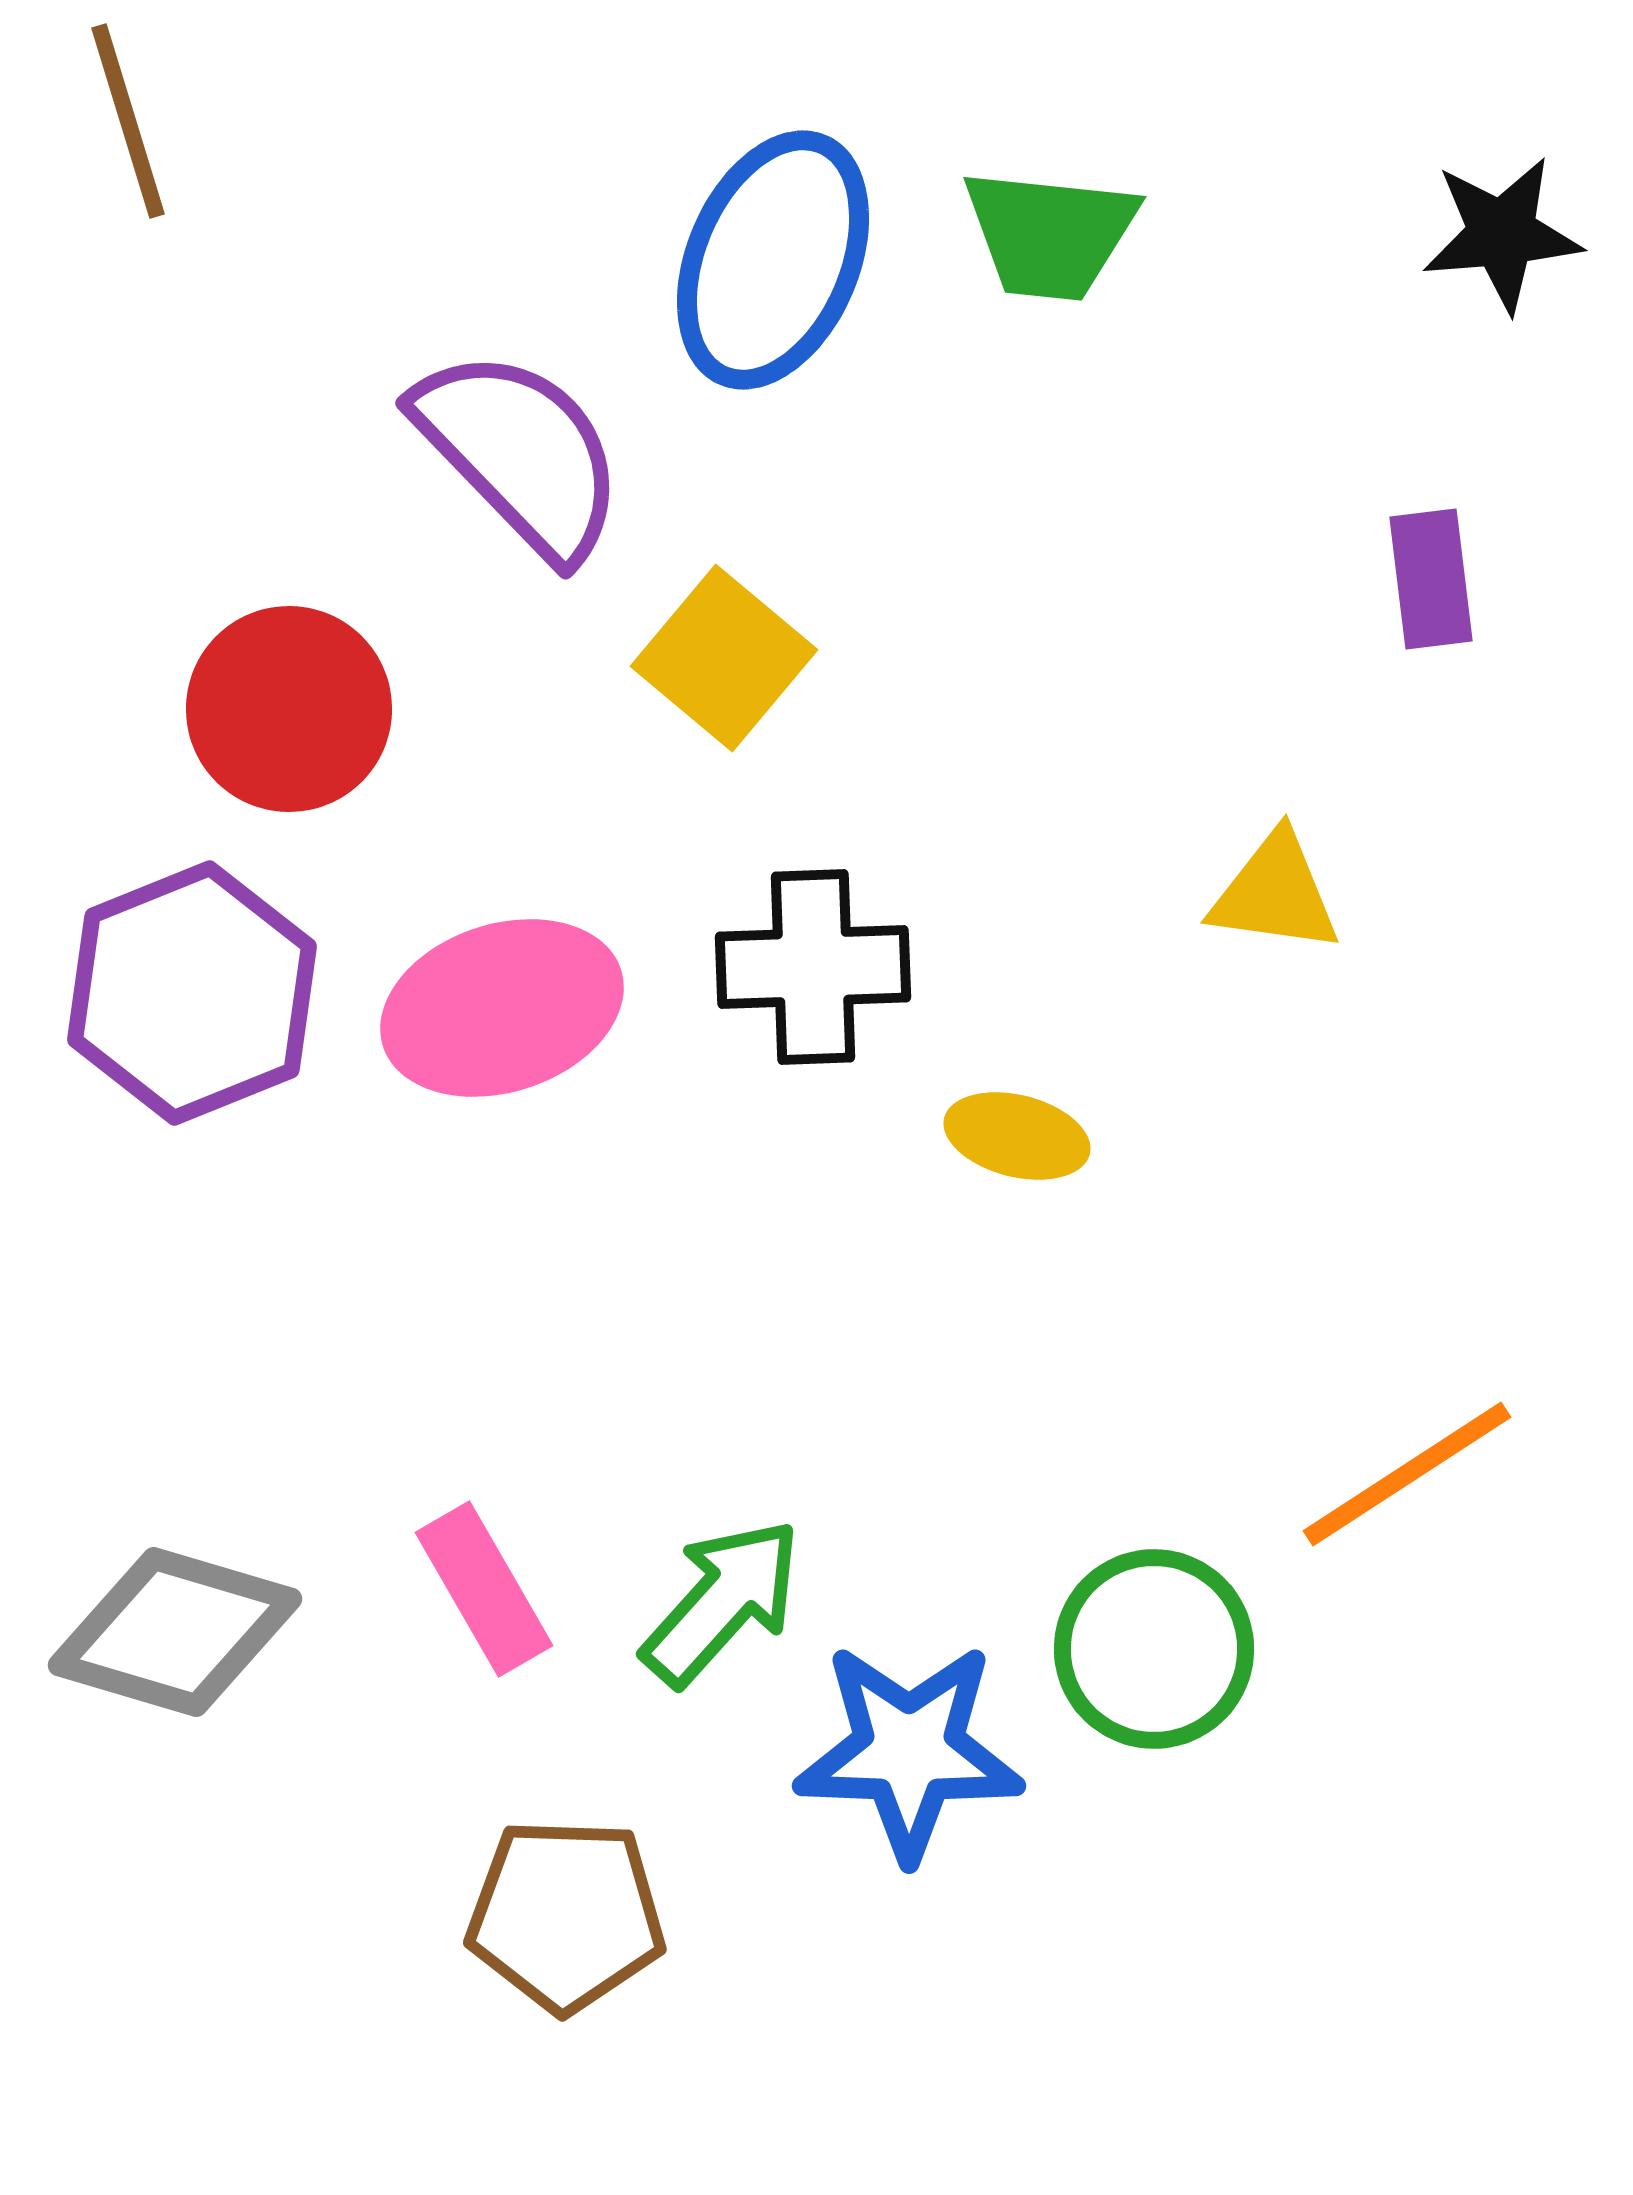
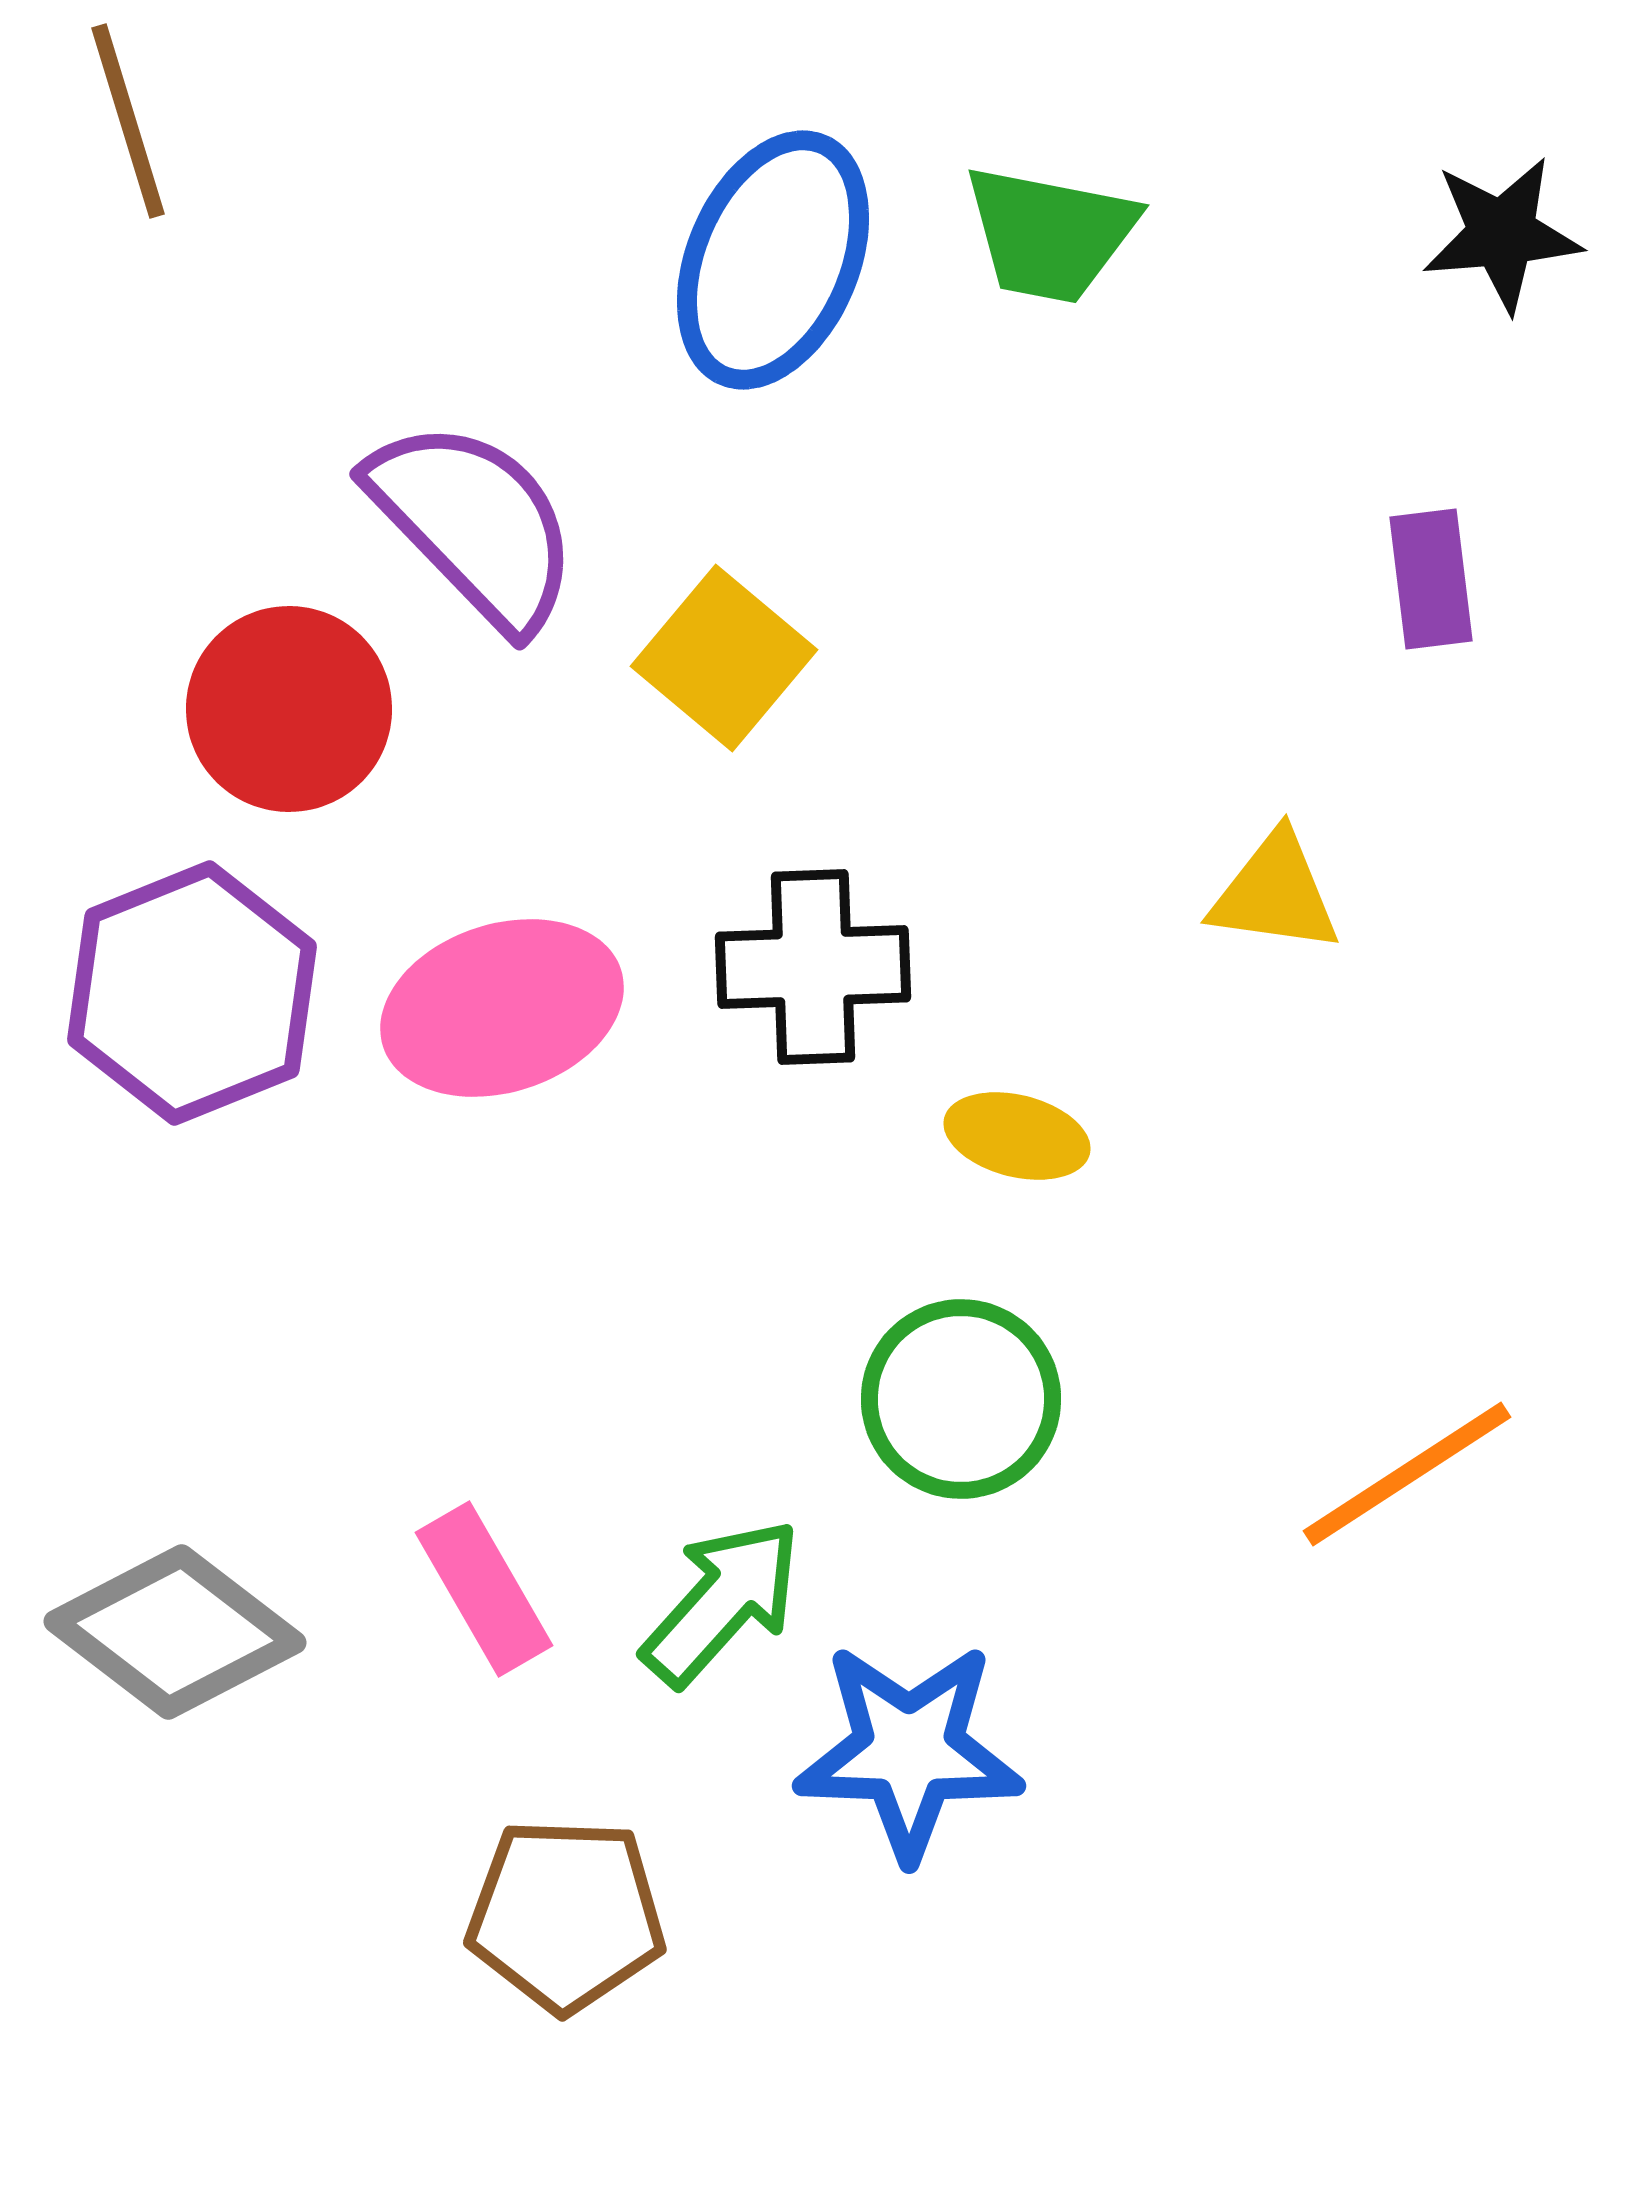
green trapezoid: rotated 5 degrees clockwise
purple semicircle: moved 46 px left, 71 px down
gray diamond: rotated 21 degrees clockwise
green circle: moved 193 px left, 250 px up
